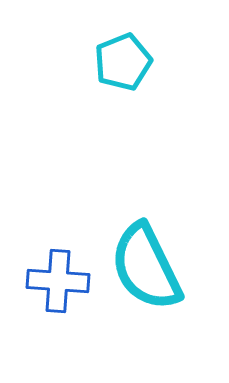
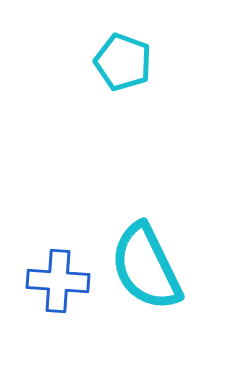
cyan pentagon: rotated 30 degrees counterclockwise
